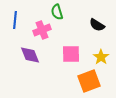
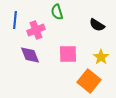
pink cross: moved 6 px left
pink square: moved 3 px left
orange square: rotated 30 degrees counterclockwise
